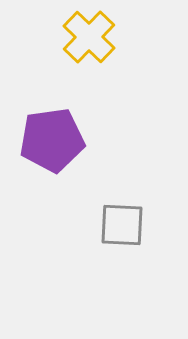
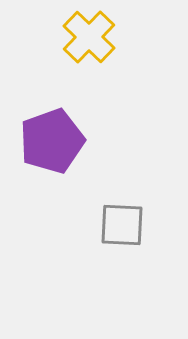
purple pentagon: moved 1 px down; rotated 12 degrees counterclockwise
